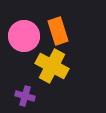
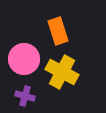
pink circle: moved 23 px down
yellow cross: moved 10 px right, 6 px down
